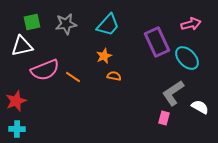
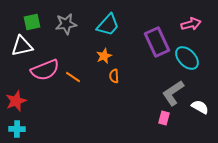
orange semicircle: rotated 104 degrees counterclockwise
